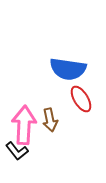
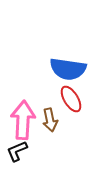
red ellipse: moved 10 px left
pink arrow: moved 1 px left, 5 px up
black L-shape: rotated 105 degrees clockwise
